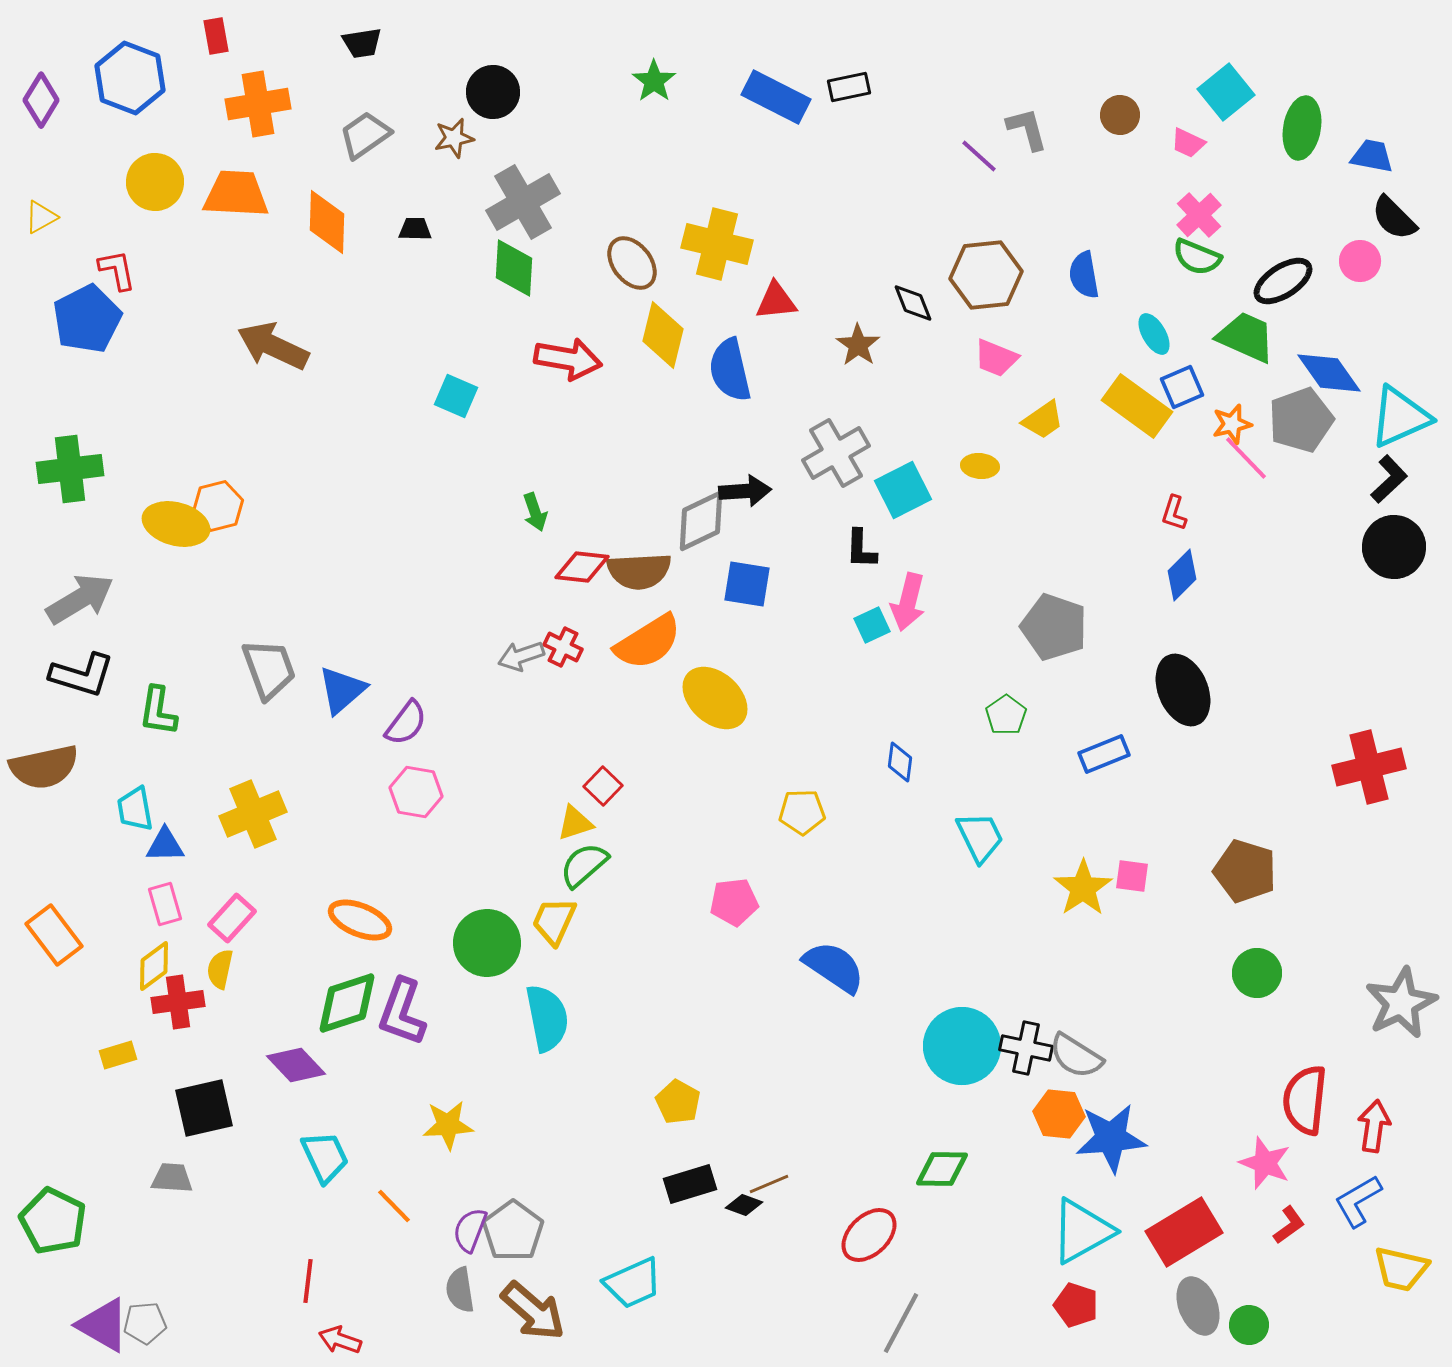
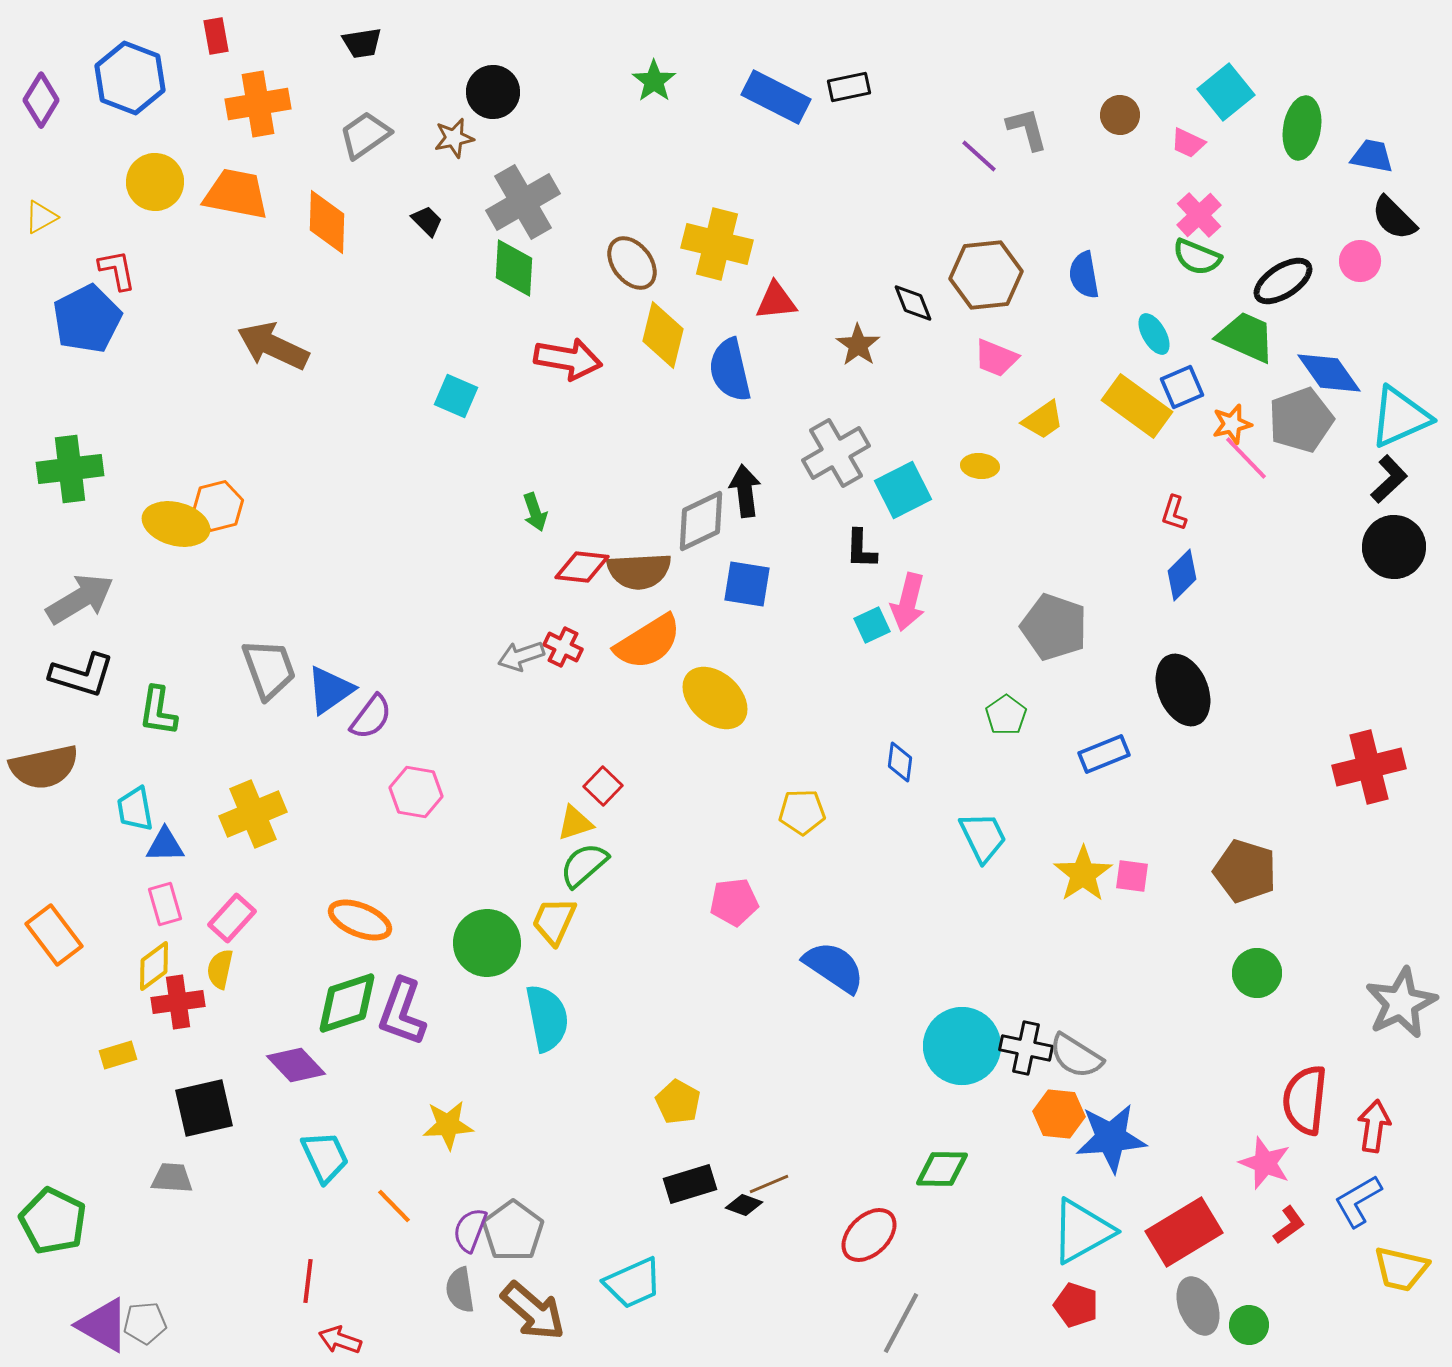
orange trapezoid at (236, 194): rotated 8 degrees clockwise
black trapezoid at (415, 229): moved 12 px right, 8 px up; rotated 44 degrees clockwise
black arrow at (745, 491): rotated 93 degrees counterclockwise
blue triangle at (342, 690): moved 12 px left; rotated 6 degrees clockwise
purple semicircle at (406, 723): moved 35 px left, 6 px up
cyan trapezoid at (980, 837): moved 3 px right
yellow star at (1083, 888): moved 14 px up
